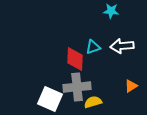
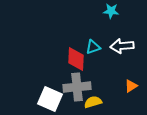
red diamond: moved 1 px right
